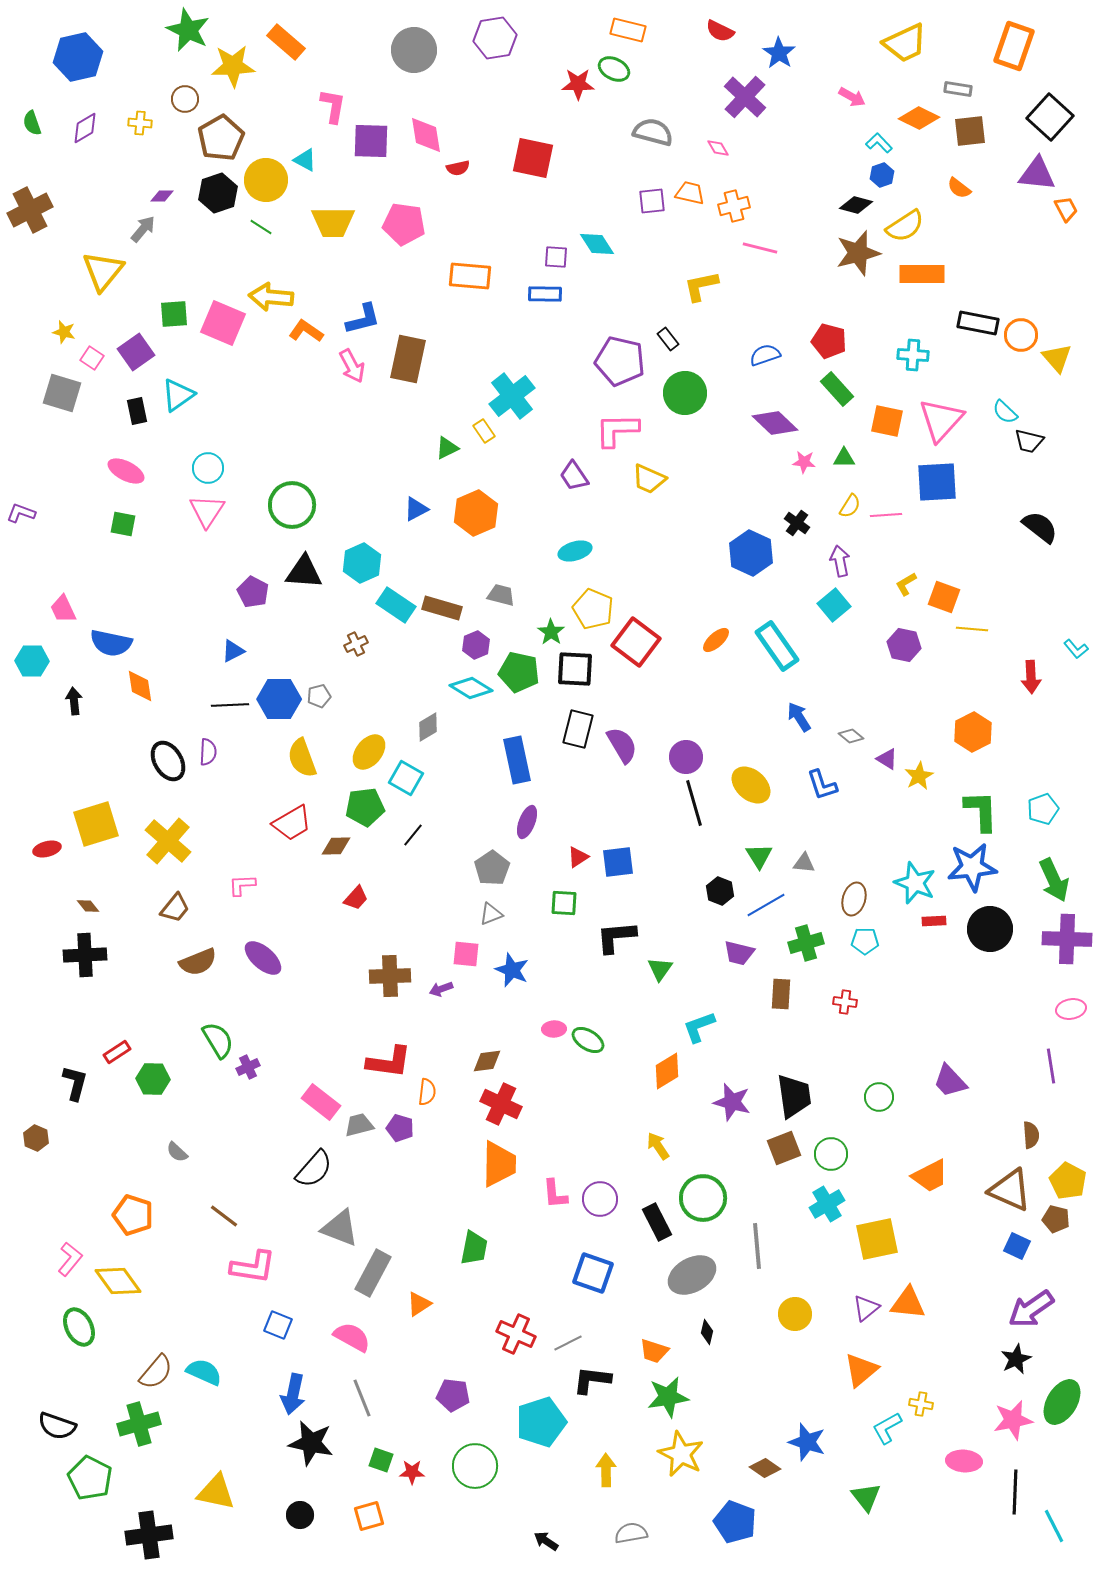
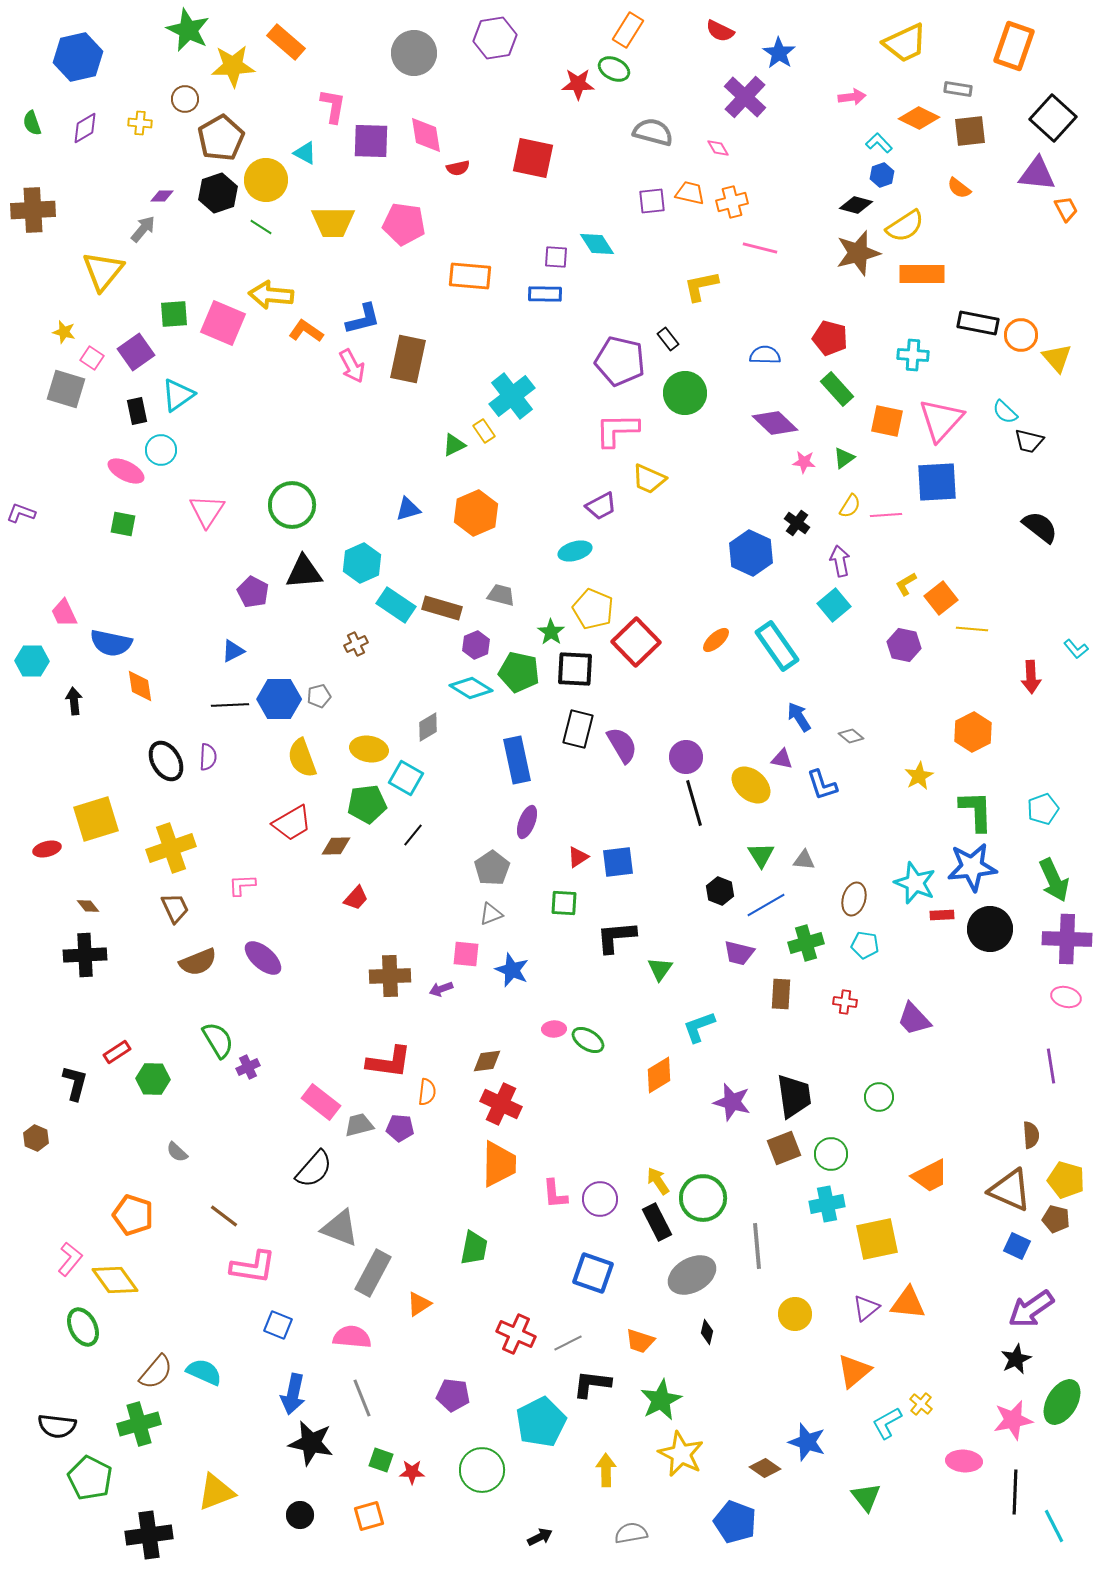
orange rectangle at (628, 30): rotated 72 degrees counterclockwise
gray circle at (414, 50): moved 3 px down
pink arrow at (852, 97): rotated 36 degrees counterclockwise
black square at (1050, 117): moved 3 px right, 1 px down
cyan triangle at (305, 160): moved 7 px up
orange cross at (734, 206): moved 2 px left, 4 px up
brown cross at (30, 210): moved 3 px right; rotated 24 degrees clockwise
yellow arrow at (271, 297): moved 2 px up
red pentagon at (829, 341): moved 1 px right, 3 px up
blue semicircle at (765, 355): rotated 20 degrees clockwise
gray square at (62, 393): moved 4 px right, 4 px up
green triangle at (447, 448): moved 7 px right, 3 px up
green triangle at (844, 458): rotated 35 degrees counterclockwise
cyan circle at (208, 468): moved 47 px left, 18 px up
purple trapezoid at (574, 476): moved 27 px right, 30 px down; rotated 84 degrees counterclockwise
blue triangle at (416, 509): moved 8 px left; rotated 12 degrees clockwise
black triangle at (304, 572): rotated 9 degrees counterclockwise
orange square at (944, 597): moved 3 px left, 1 px down; rotated 32 degrees clockwise
pink trapezoid at (63, 609): moved 1 px right, 4 px down
red square at (636, 642): rotated 9 degrees clockwise
purple semicircle at (208, 752): moved 5 px down
yellow ellipse at (369, 752): moved 3 px up; rotated 60 degrees clockwise
purple triangle at (887, 759): moved 105 px left; rotated 20 degrees counterclockwise
black ellipse at (168, 761): moved 2 px left
green pentagon at (365, 807): moved 2 px right, 3 px up
green L-shape at (981, 811): moved 5 px left
yellow square at (96, 824): moved 5 px up
yellow cross at (168, 841): moved 3 px right, 7 px down; rotated 30 degrees clockwise
green triangle at (759, 856): moved 2 px right, 1 px up
gray triangle at (804, 863): moved 3 px up
brown trapezoid at (175, 908): rotated 64 degrees counterclockwise
red rectangle at (934, 921): moved 8 px right, 6 px up
cyan pentagon at (865, 941): moved 4 px down; rotated 8 degrees clockwise
pink ellipse at (1071, 1009): moved 5 px left, 12 px up; rotated 24 degrees clockwise
orange diamond at (667, 1071): moved 8 px left, 4 px down
purple trapezoid at (950, 1081): moved 36 px left, 62 px up
purple pentagon at (400, 1128): rotated 12 degrees counterclockwise
yellow arrow at (658, 1146): moved 35 px down
yellow pentagon at (1068, 1181): moved 2 px left, 1 px up; rotated 12 degrees counterclockwise
cyan cross at (827, 1204): rotated 20 degrees clockwise
yellow diamond at (118, 1281): moved 3 px left, 1 px up
green ellipse at (79, 1327): moved 4 px right
pink semicircle at (352, 1337): rotated 24 degrees counterclockwise
orange trapezoid at (654, 1351): moved 14 px left, 10 px up
orange triangle at (861, 1370): moved 7 px left, 1 px down
black L-shape at (592, 1380): moved 4 px down
green star at (668, 1397): moved 7 px left, 3 px down; rotated 18 degrees counterclockwise
yellow cross at (921, 1404): rotated 30 degrees clockwise
cyan pentagon at (541, 1422): rotated 9 degrees counterclockwise
black semicircle at (57, 1426): rotated 12 degrees counterclockwise
cyan L-shape at (887, 1428): moved 5 px up
green circle at (475, 1466): moved 7 px right, 4 px down
yellow triangle at (216, 1492): rotated 33 degrees counterclockwise
black arrow at (546, 1541): moved 6 px left, 4 px up; rotated 120 degrees clockwise
